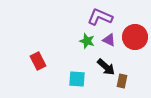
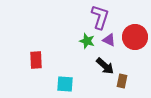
purple L-shape: rotated 85 degrees clockwise
red rectangle: moved 2 px left, 1 px up; rotated 24 degrees clockwise
black arrow: moved 1 px left, 1 px up
cyan square: moved 12 px left, 5 px down
